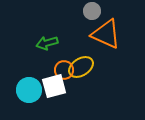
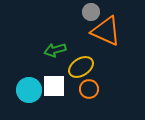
gray circle: moved 1 px left, 1 px down
orange triangle: moved 3 px up
green arrow: moved 8 px right, 7 px down
orange circle: moved 25 px right, 19 px down
white square: rotated 15 degrees clockwise
